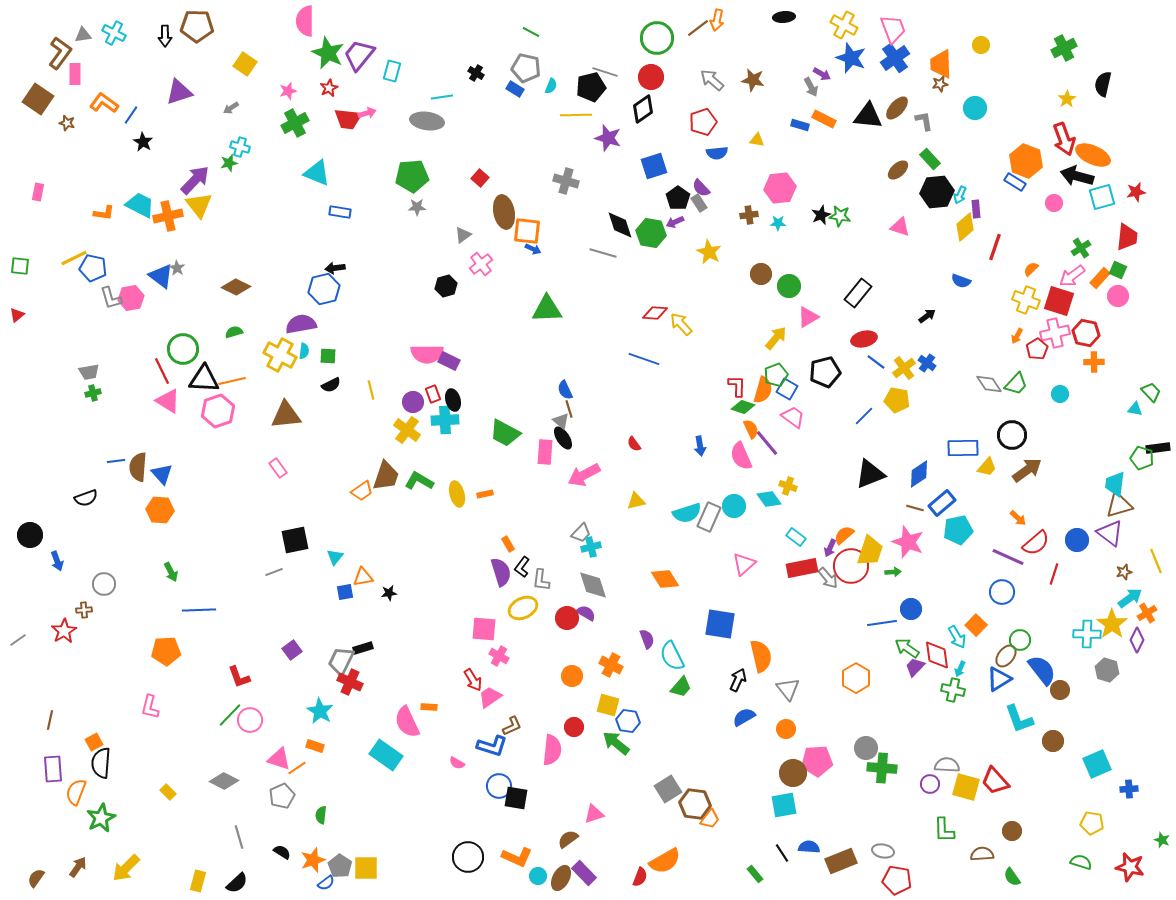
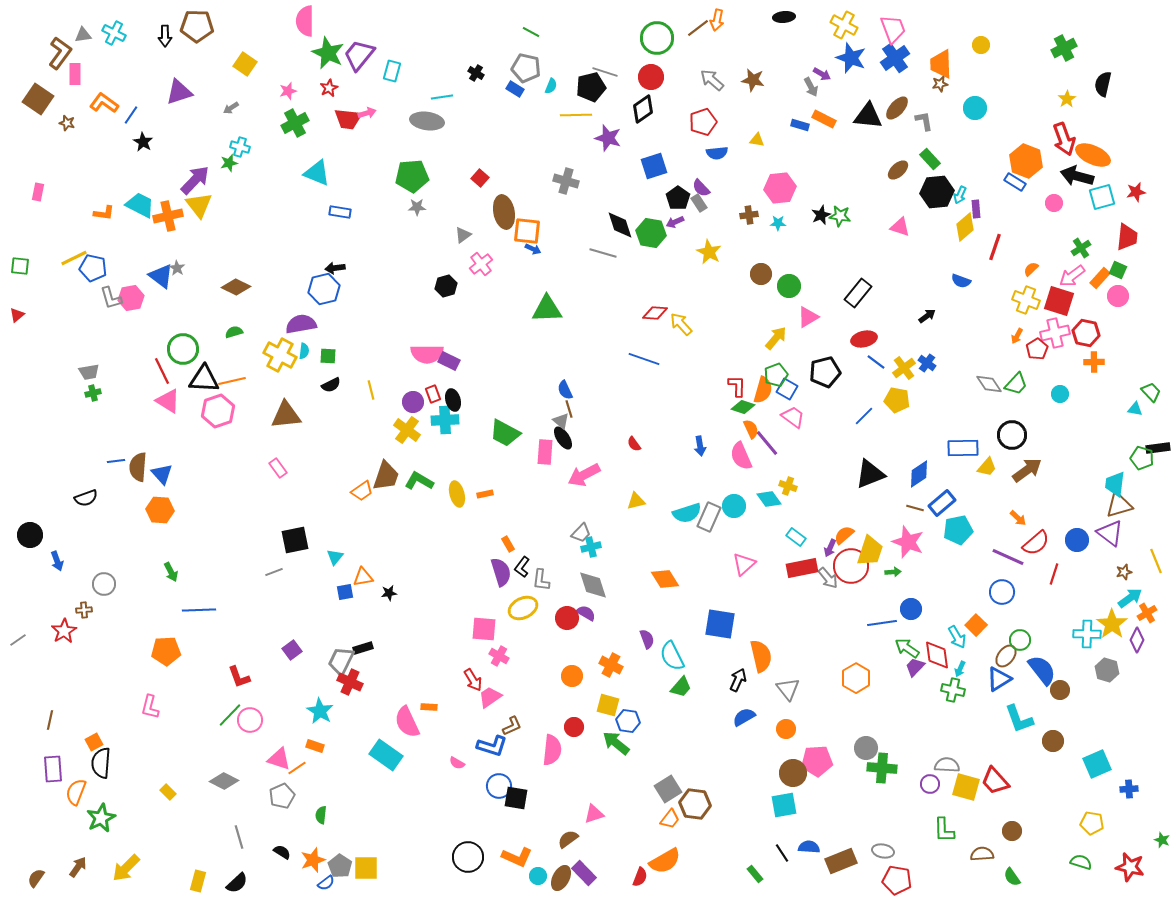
orange trapezoid at (710, 819): moved 40 px left
